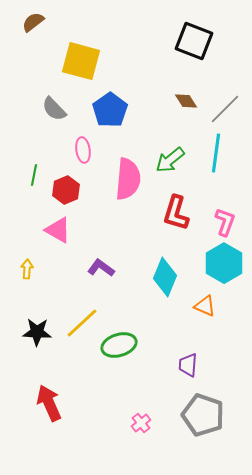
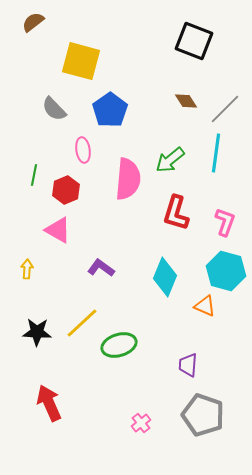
cyan hexagon: moved 2 px right, 8 px down; rotated 15 degrees counterclockwise
